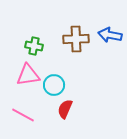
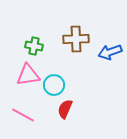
blue arrow: moved 17 px down; rotated 30 degrees counterclockwise
